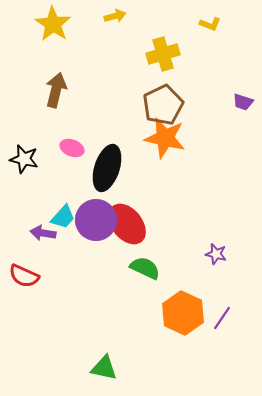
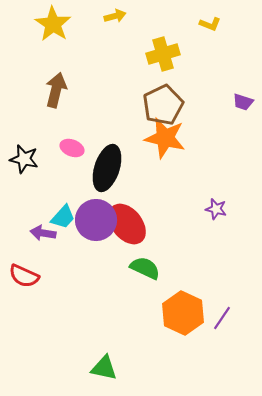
purple star: moved 45 px up
